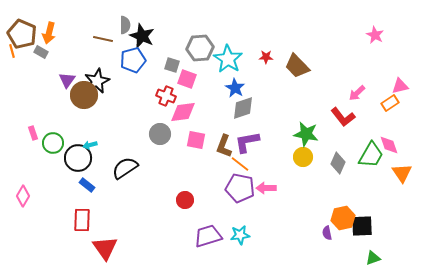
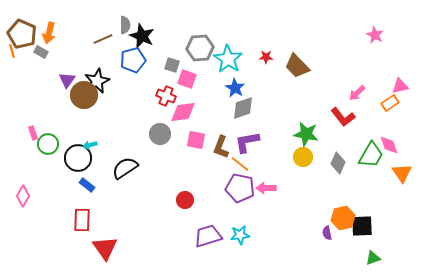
brown line at (103, 39): rotated 36 degrees counterclockwise
green circle at (53, 143): moved 5 px left, 1 px down
brown L-shape at (224, 146): moved 3 px left, 1 px down
